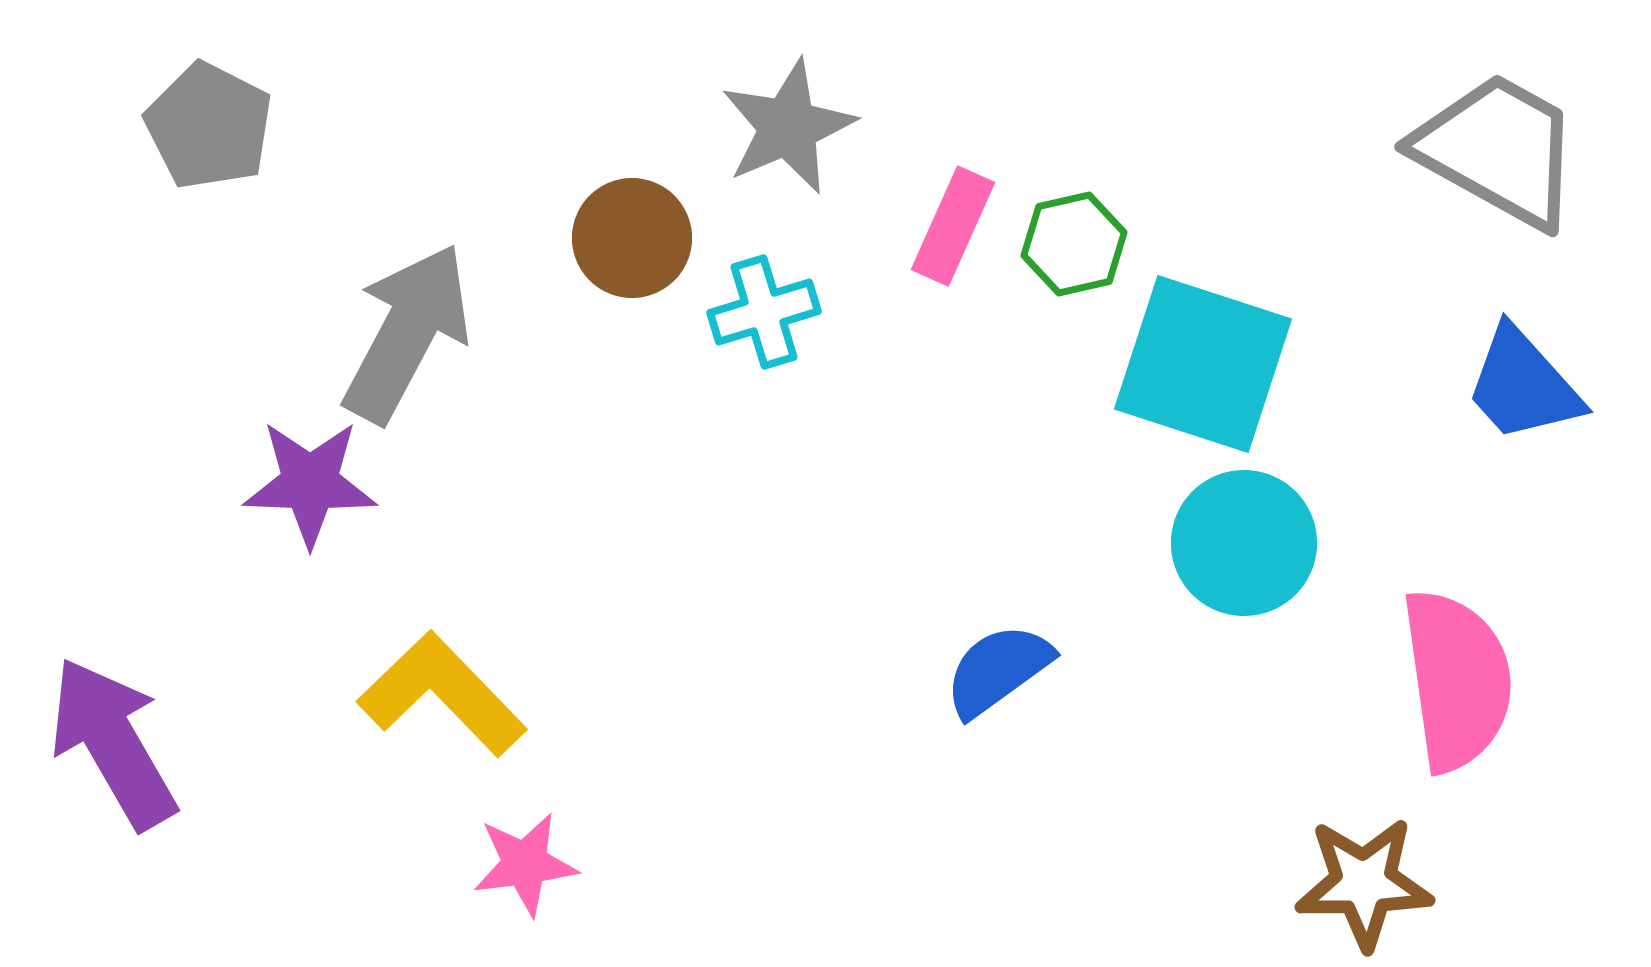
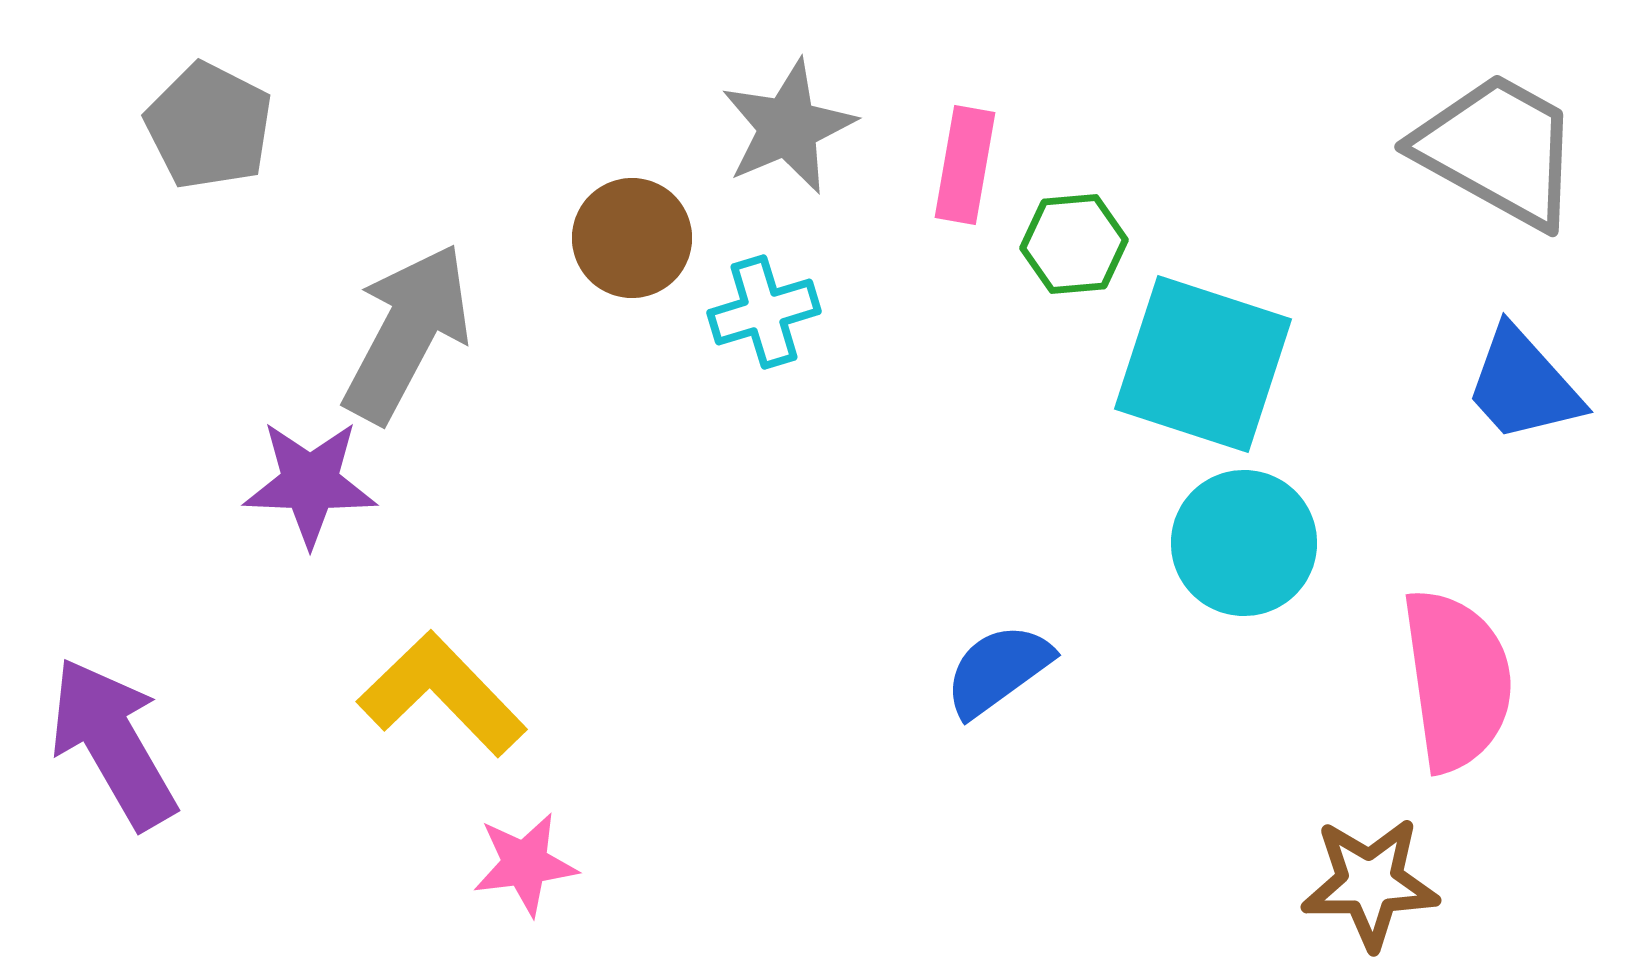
pink rectangle: moved 12 px right, 61 px up; rotated 14 degrees counterclockwise
green hexagon: rotated 8 degrees clockwise
brown star: moved 6 px right
